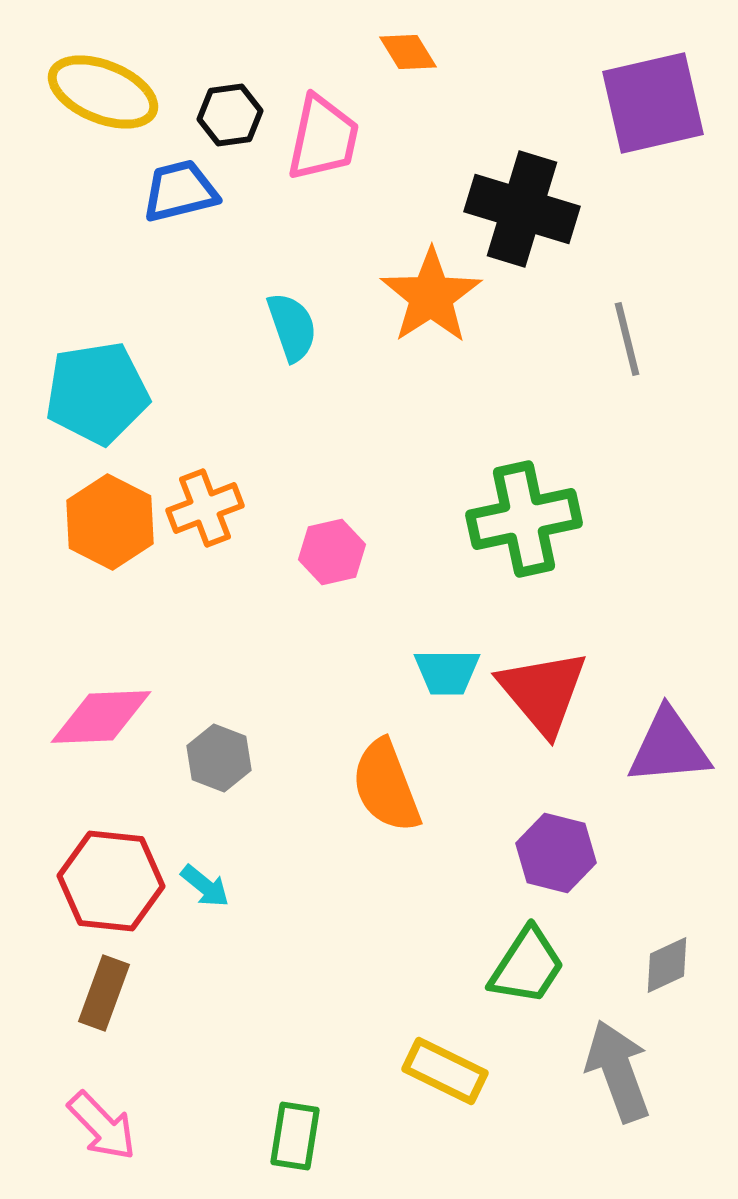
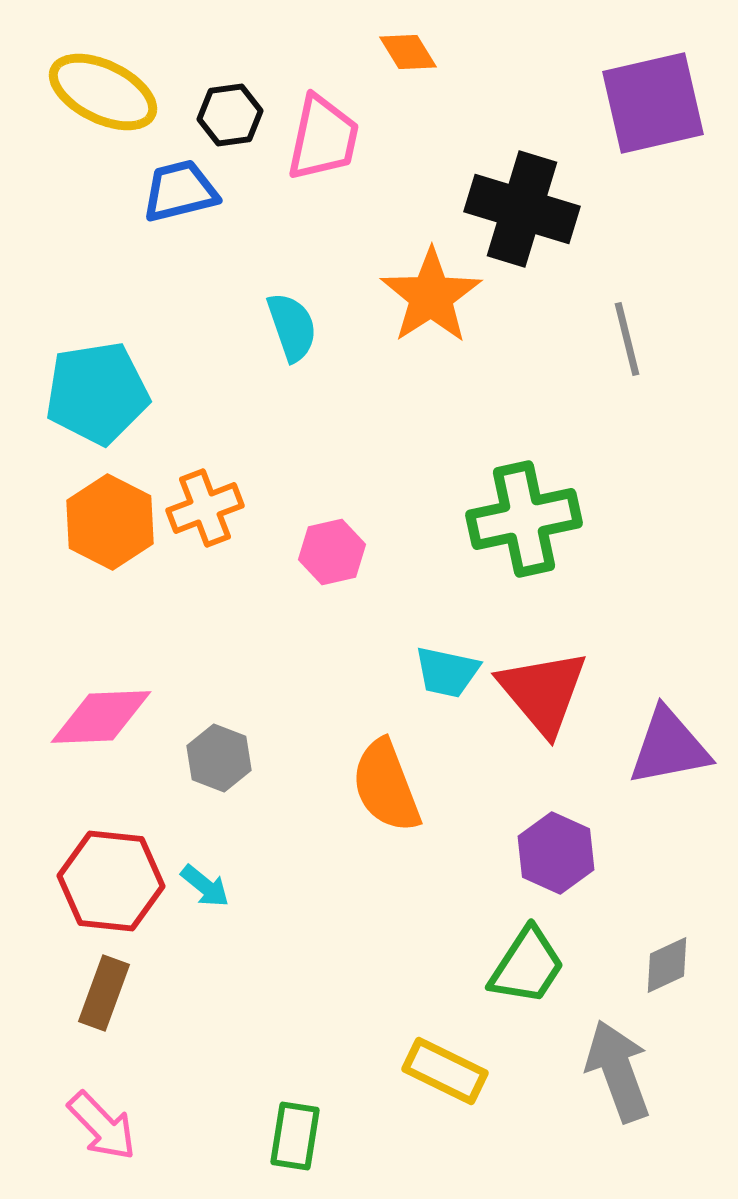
yellow ellipse: rotated 4 degrees clockwise
cyan trapezoid: rotated 12 degrees clockwise
purple triangle: rotated 6 degrees counterclockwise
purple hexagon: rotated 10 degrees clockwise
